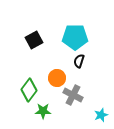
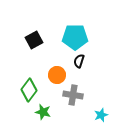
orange circle: moved 3 px up
gray cross: rotated 18 degrees counterclockwise
green star: moved 1 px down; rotated 14 degrees clockwise
